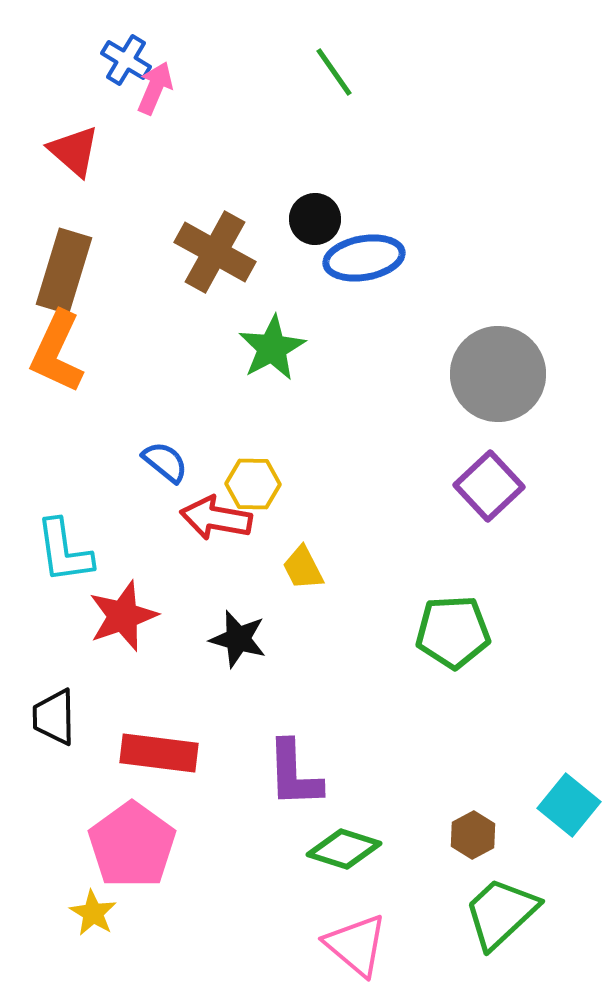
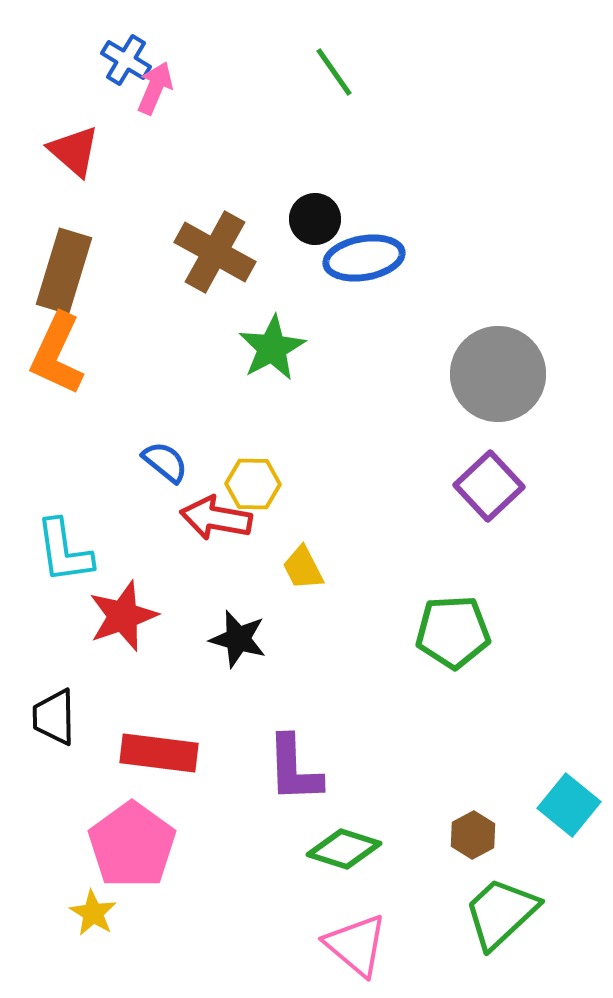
orange L-shape: moved 2 px down
purple L-shape: moved 5 px up
